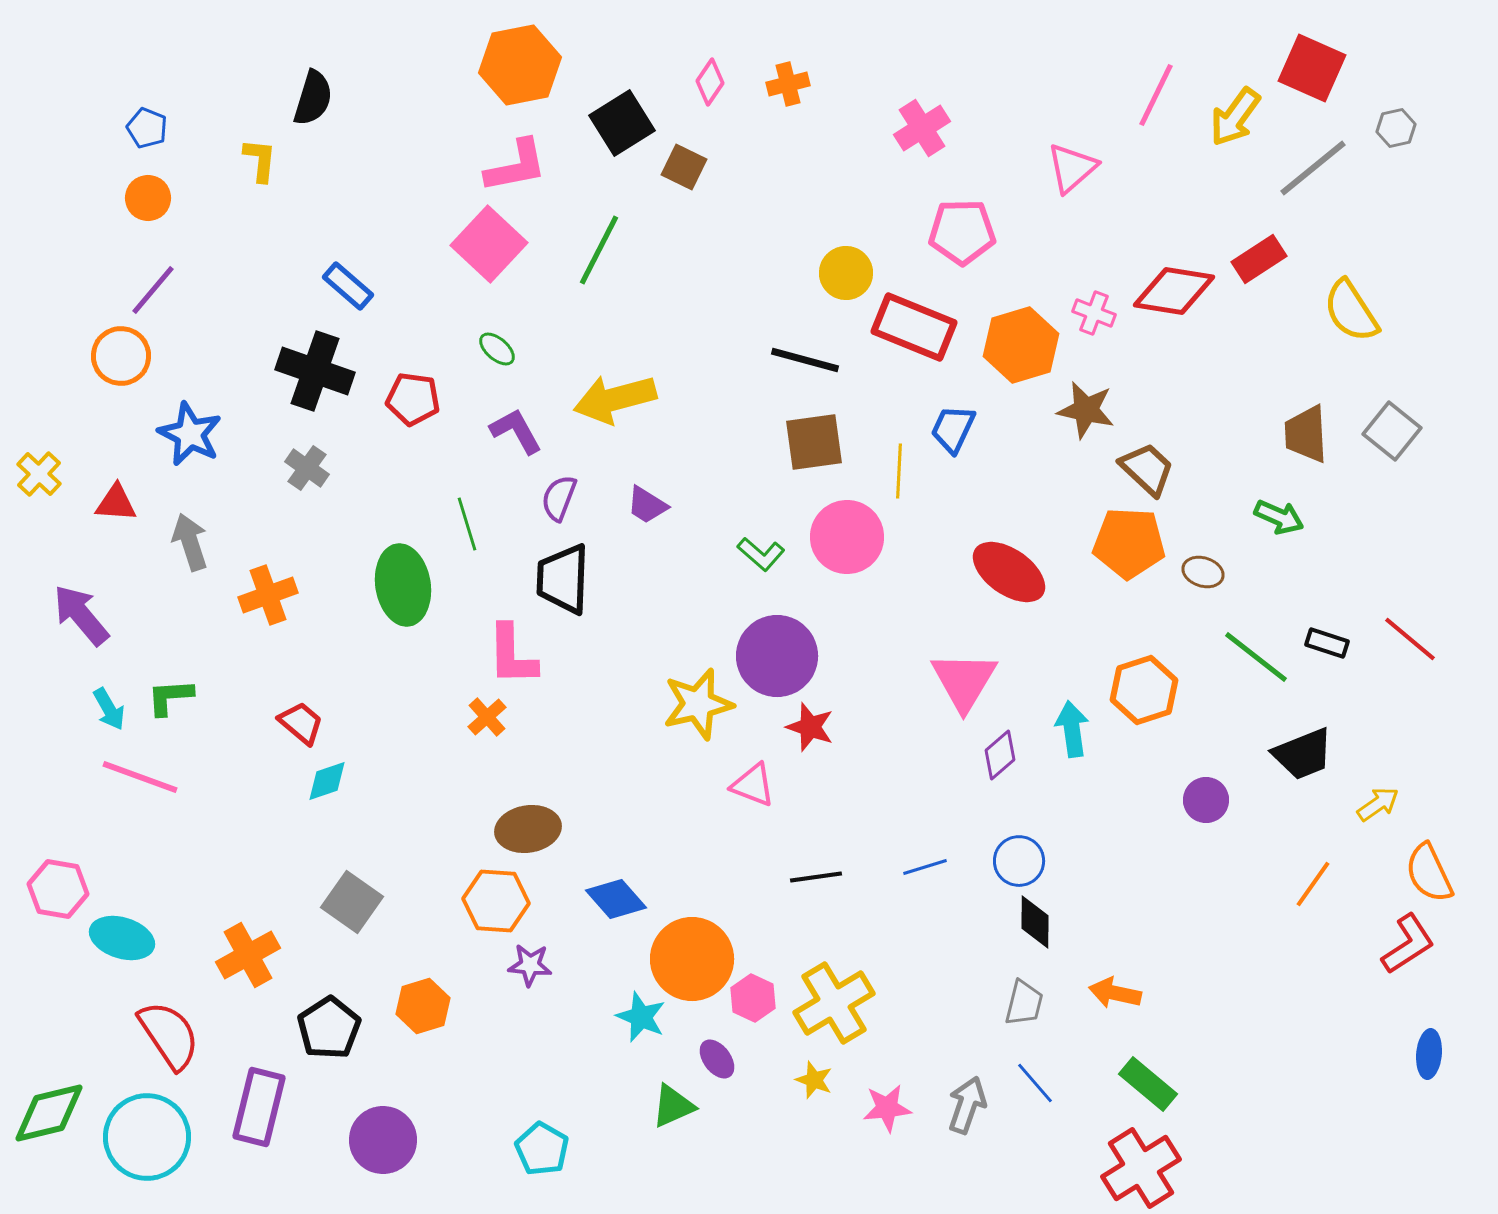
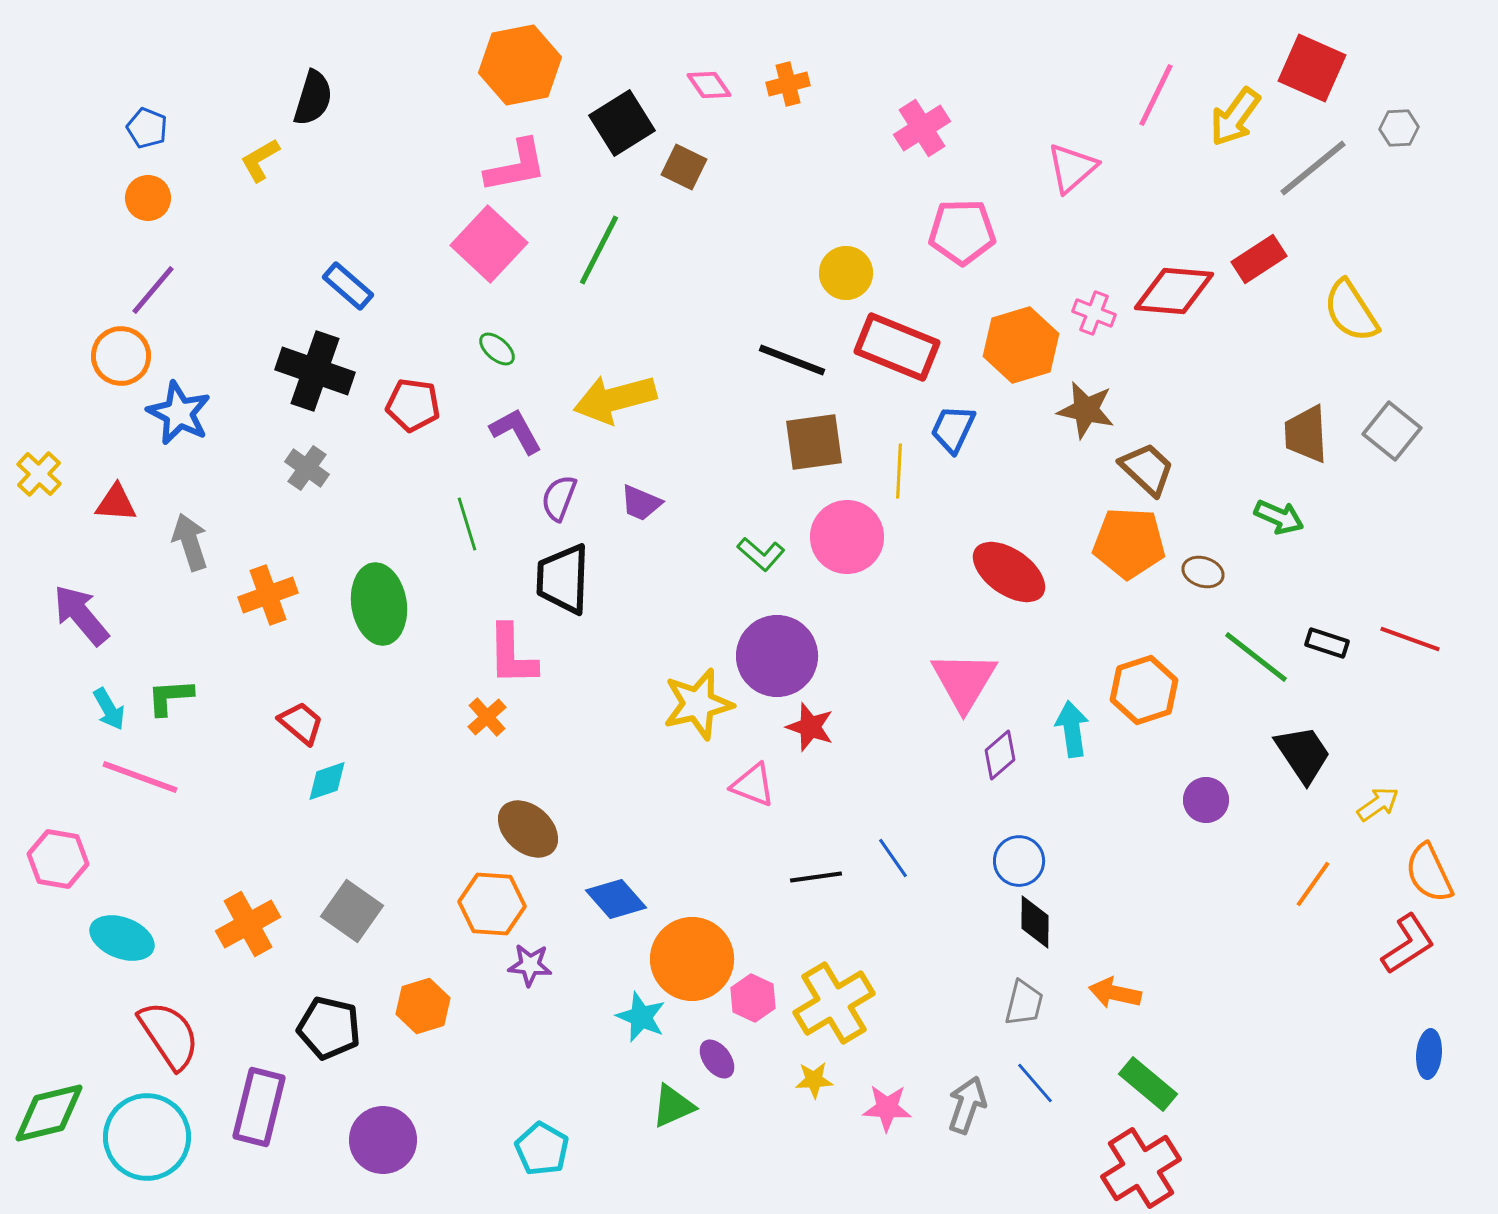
pink diamond at (710, 82): moved 1 px left, 3 px down; rotated 69 degrees counterclockwise
gray hexagon at (1396, 128): moved 3 px right; rotated 9 degrees clockwise
yellow L-shape at (260, 160): rotated 126 degrees counterclockwise
red diamond at (1174, 291): rotated 4 degrees counterclockwise
red rectangle at (914, 327): moved 17 px left, 20 px down
black line at (805, 360): moved 13 px left; rotated 6 degrees clockwise
red pentagon at (413, 399): moved 6 px down
blue star at (190, 434): moved 11 px left, 21 px up
purple trapezoid at (647, 505): moved 6 px left, 2 px up; rotated 9 degrees counterclockwise
green ellipse at (403, 585): moved 24 px left, 19 px down
red line at (1410, 639): rotated 20 degrees counterclockwise
black trapezoid at (1303, 754): rotated 102 degrees counterclockwise
brown ellipse at (528, 829): rotated 50 degrees clockwise
blue line at (925, 867): moved 32 px left, 9 px up; rotated 72 degrees clockwise
pink hexagon at (58, 889): moved 30 px up
orange hexagon at (496, 901): moved 4 px left, 3 px down
gray square at (352, 902): moved 9 px down
cyan ellipse at (122, 938): rotated 4 degrees clockwise
orange cross at (248, 955): moved 31 px up
black pentagon at (329, 1028): rotated 26 degrees counterclockwise
yellow star at (814, 1080): rotated 24 degrees counterclockwise
pink star at (887, 1108): rotated 9 degrees clockwise
